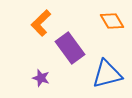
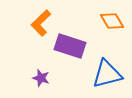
purple rectangle: moved 2 px up; rotated 36 degrees counterclockwise
